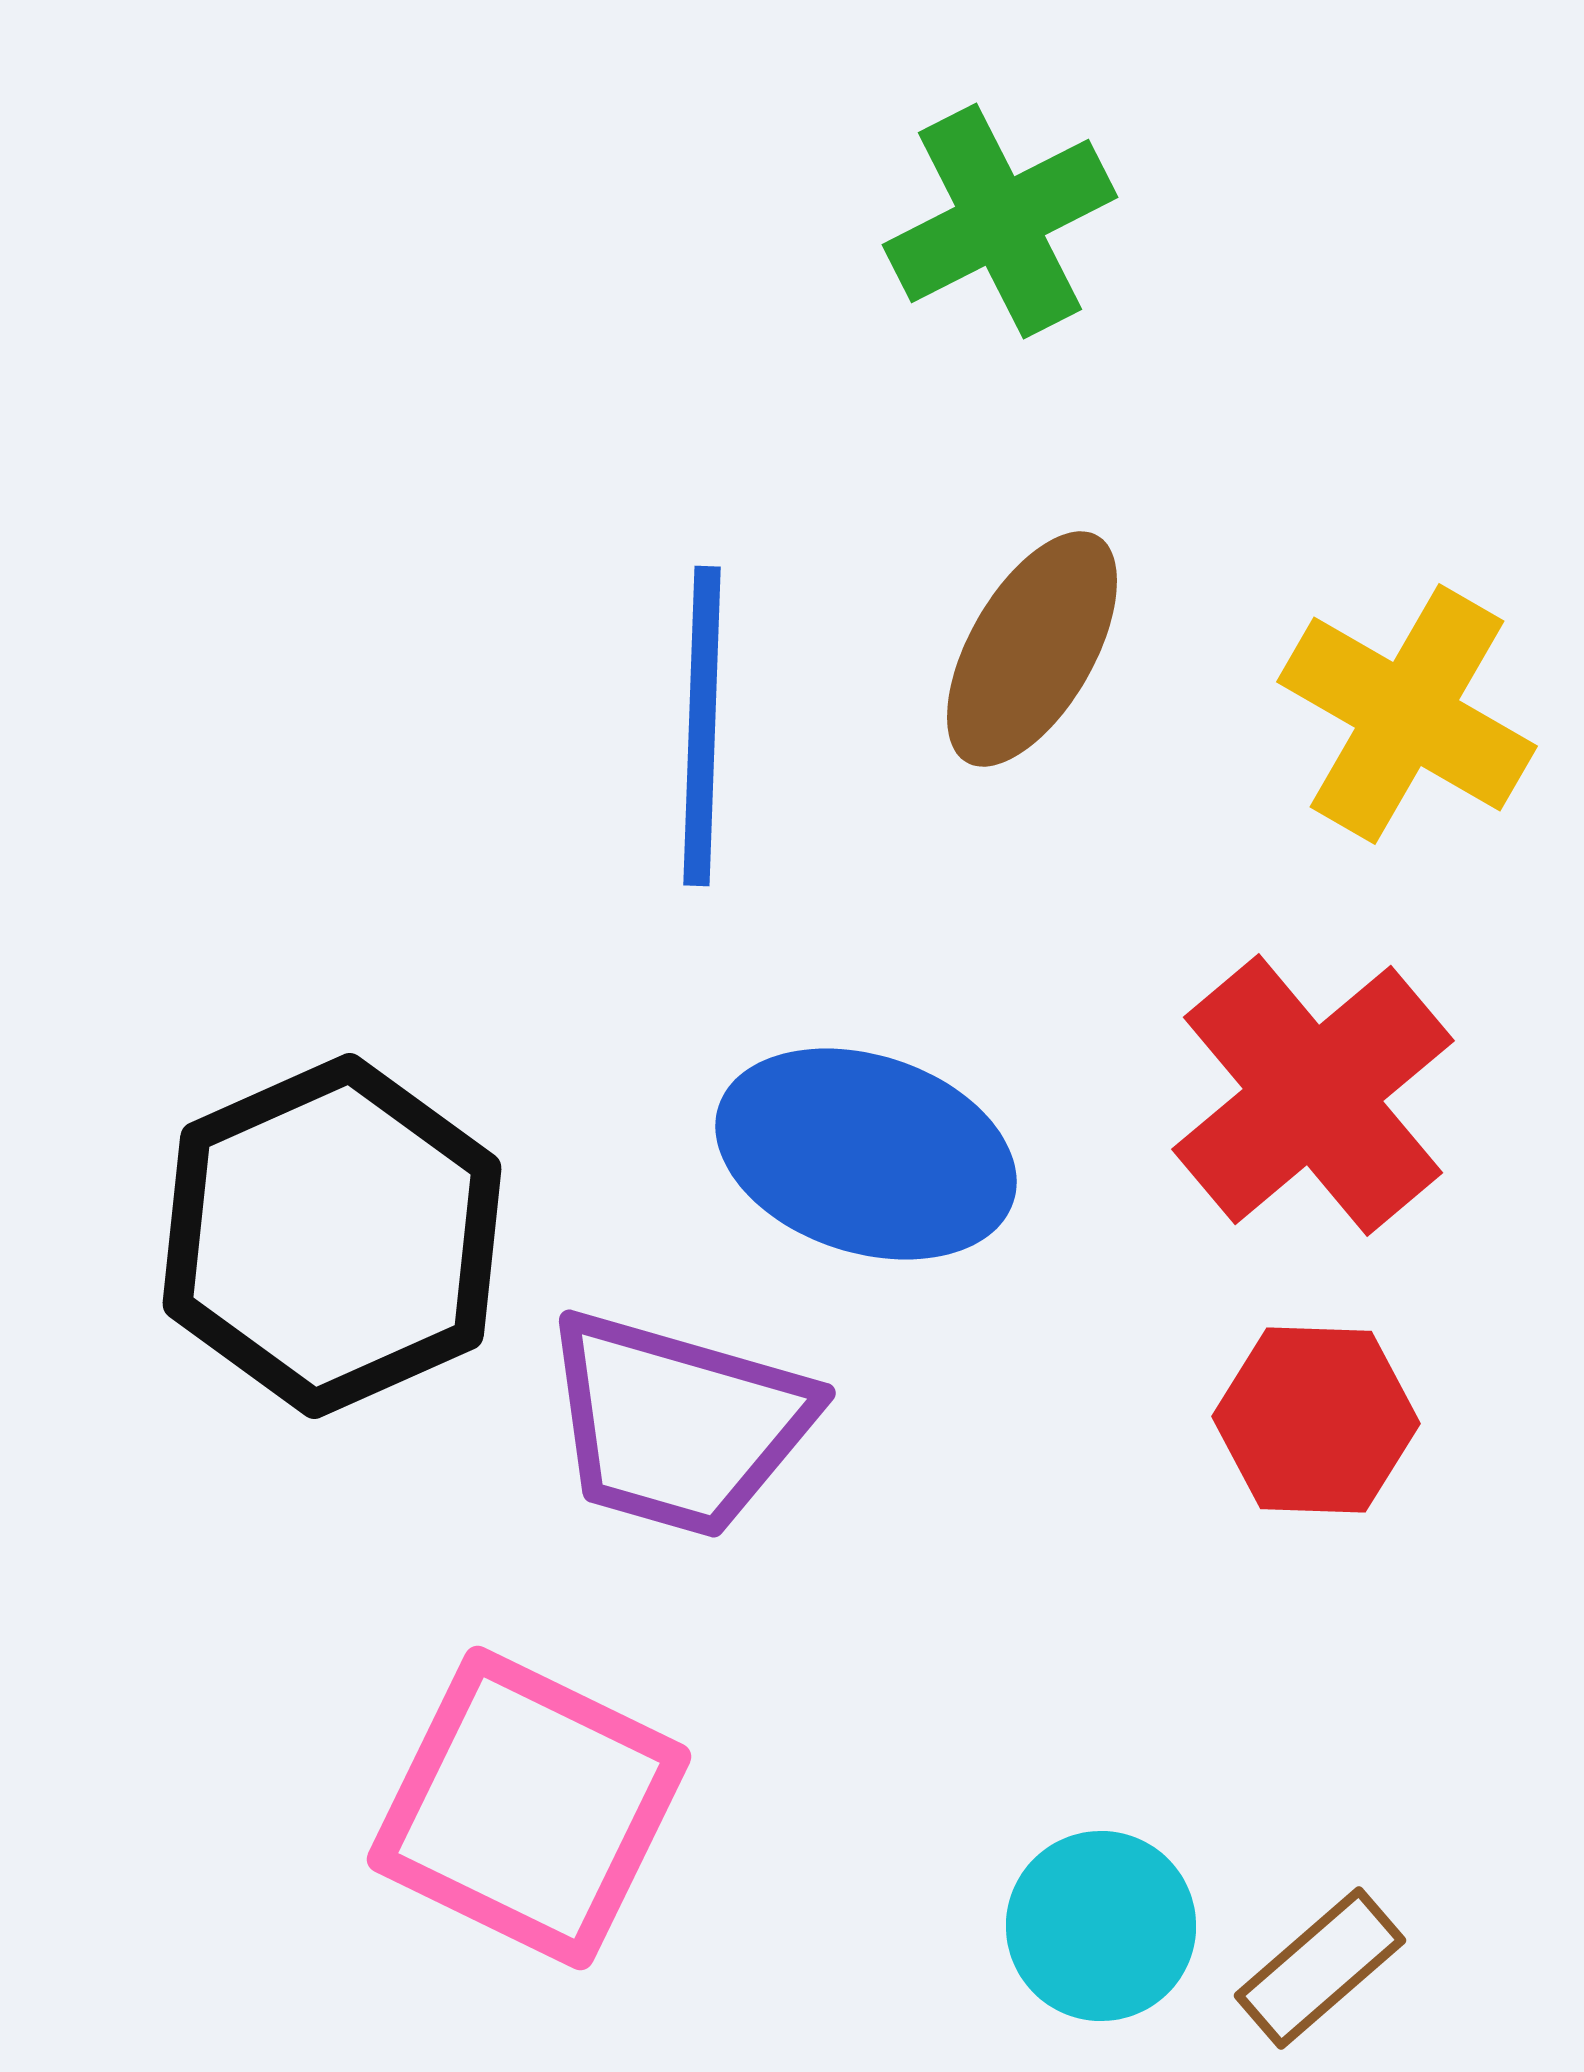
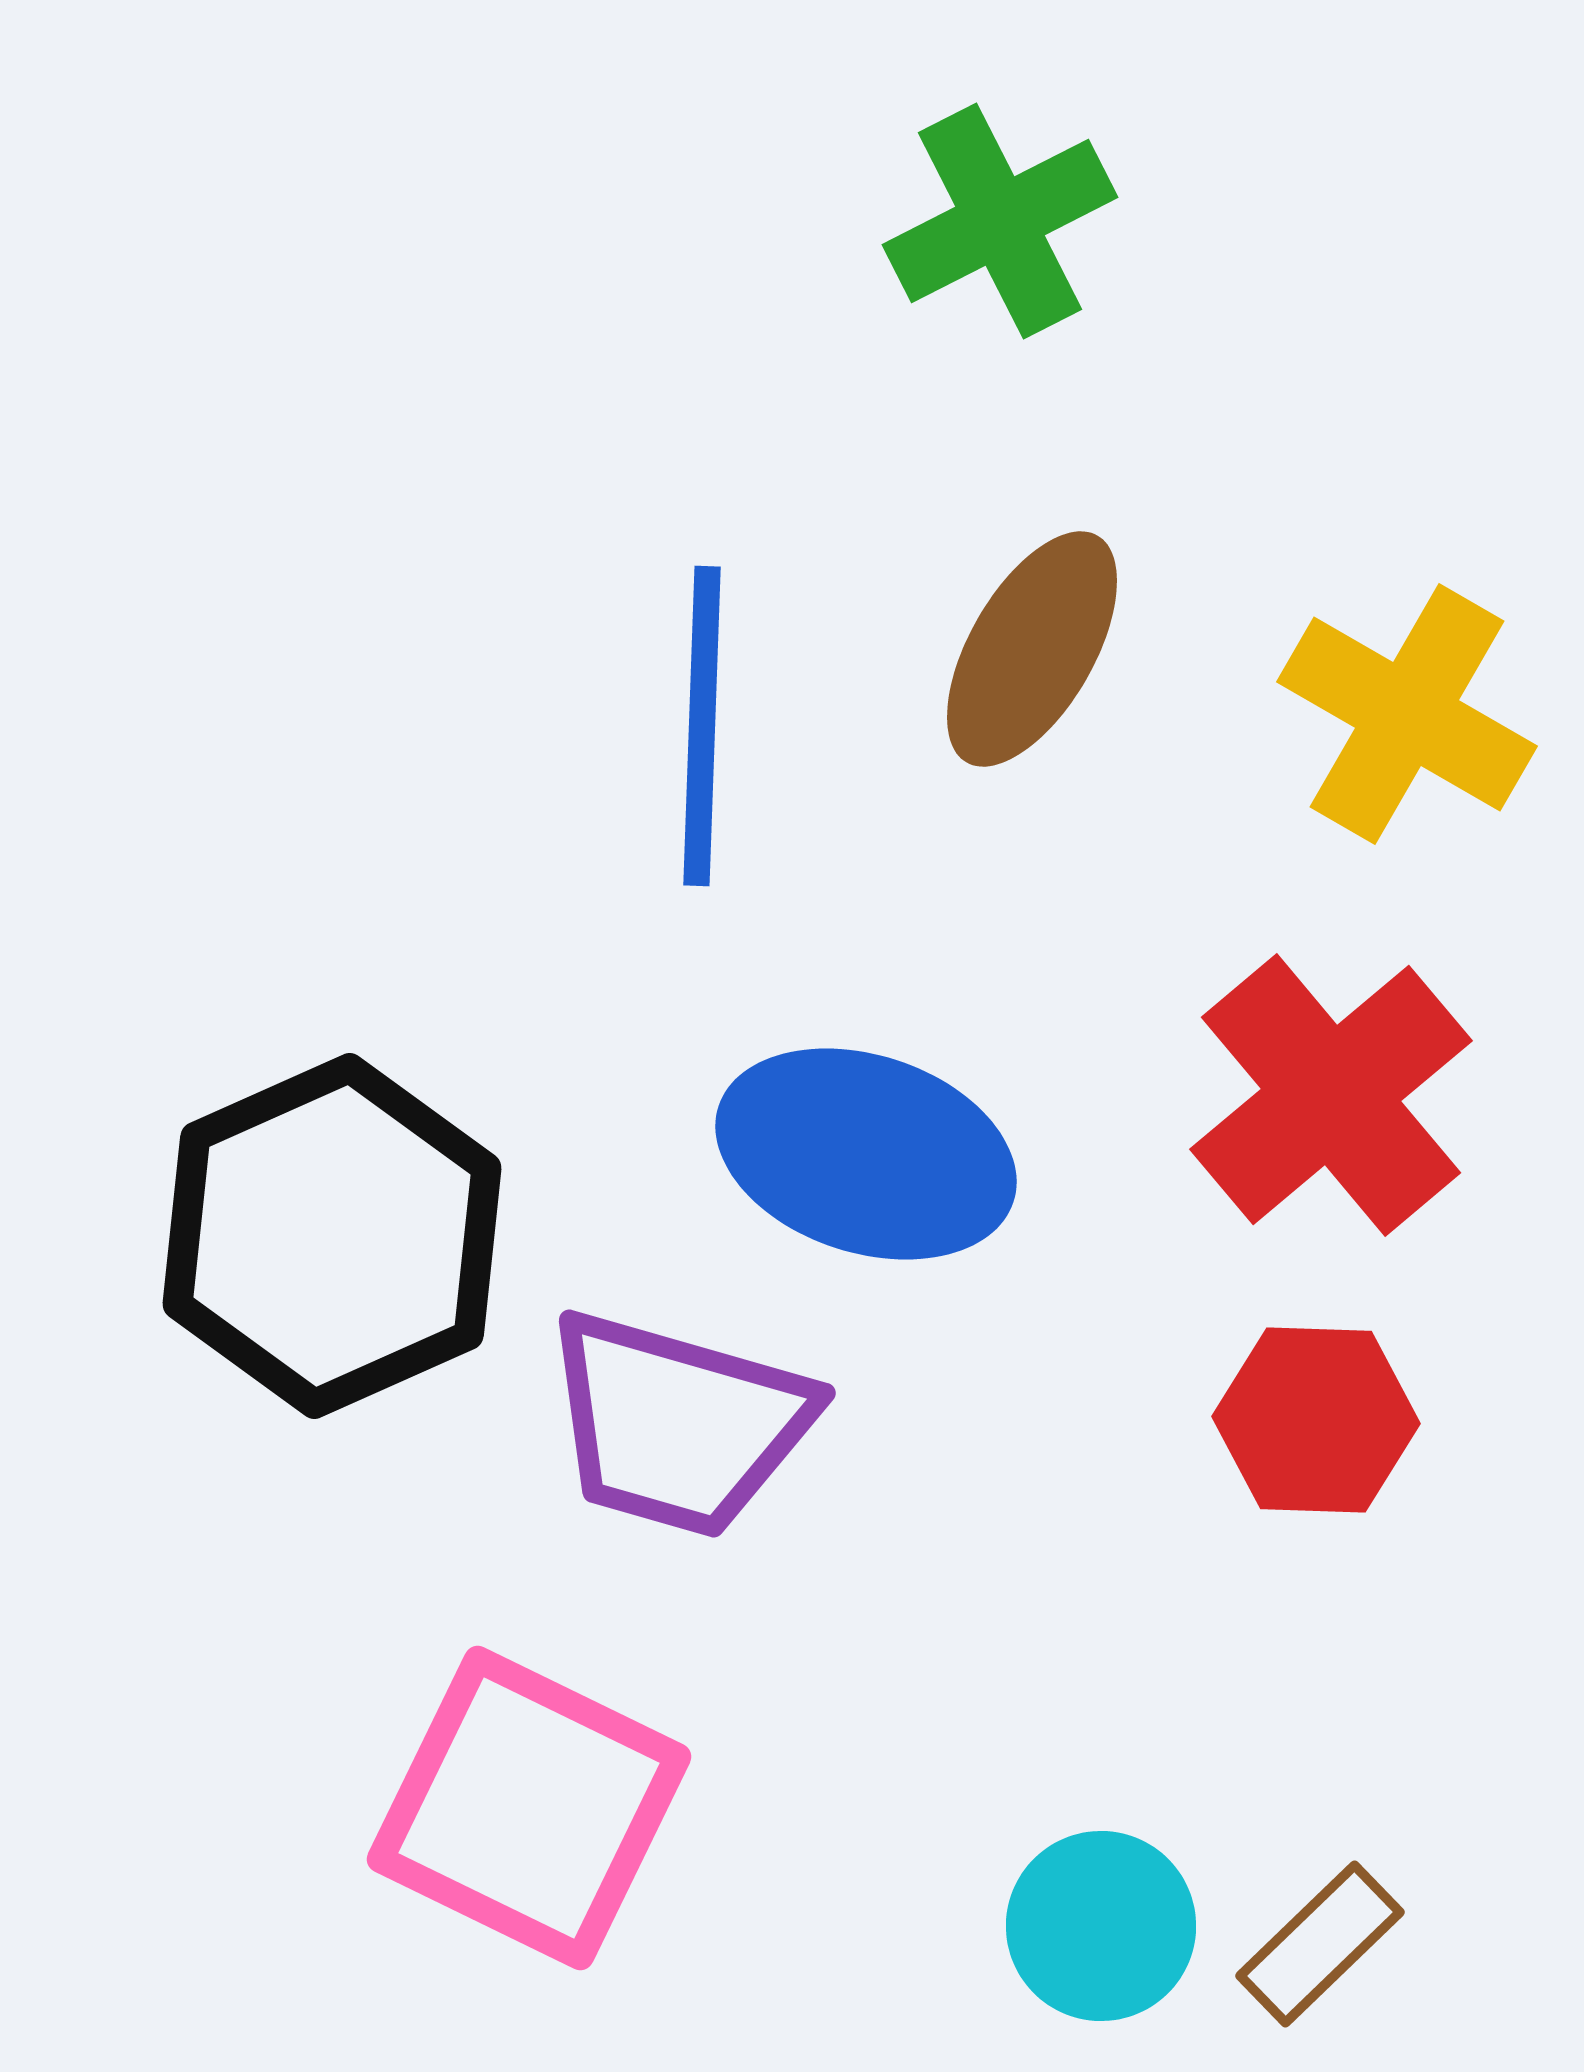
red cross: moved 18 px right
brown rectangle: moved 24 px up; rotated 3 degrees counterclockwise
